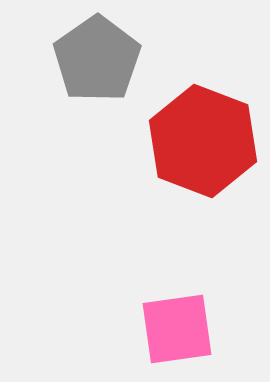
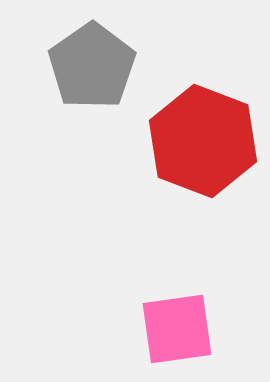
gray pentagon: moved 5 px left, 7 px down
